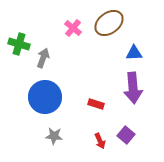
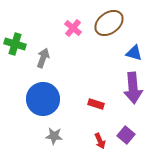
green cross: moved 4 px left
blue triangle: rotated 18 degrees clockwise
blue circle: moved 2 px left, 2 px down
